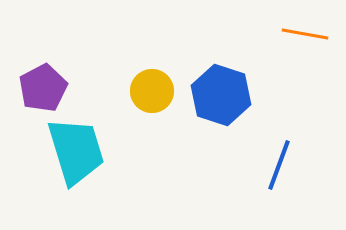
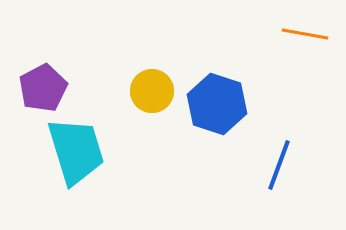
blue hexagon: moved 4 px left, 9 px down
